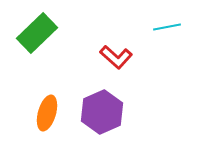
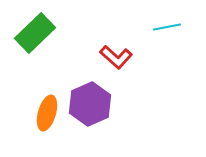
green rectangle: moved 2 px left
purple hexagon: moved 12 px left, 8 px up
